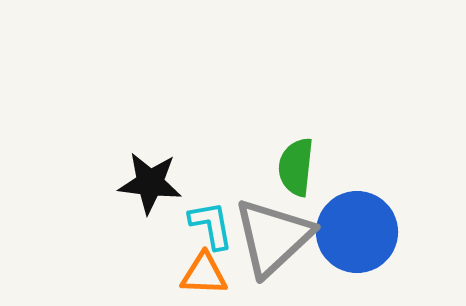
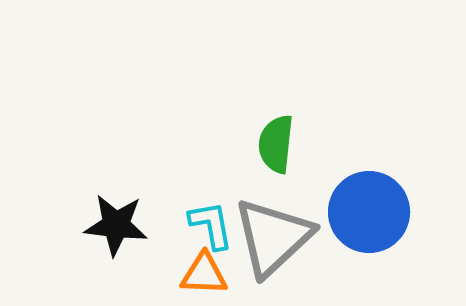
green semicircle: moved 20 px left, 23 px up
black star: moved 34 px left, 42 px down
blue circle: moved 12 px right, 20 px up
